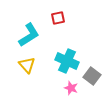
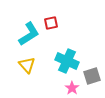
red square: moved 7 px left, 5 px down
cyan L-shape: moved 1 px up
gray square: rotated 36 degrees clockwise
pink star: moved 1 px right; rotated 16 degrees clockwise
